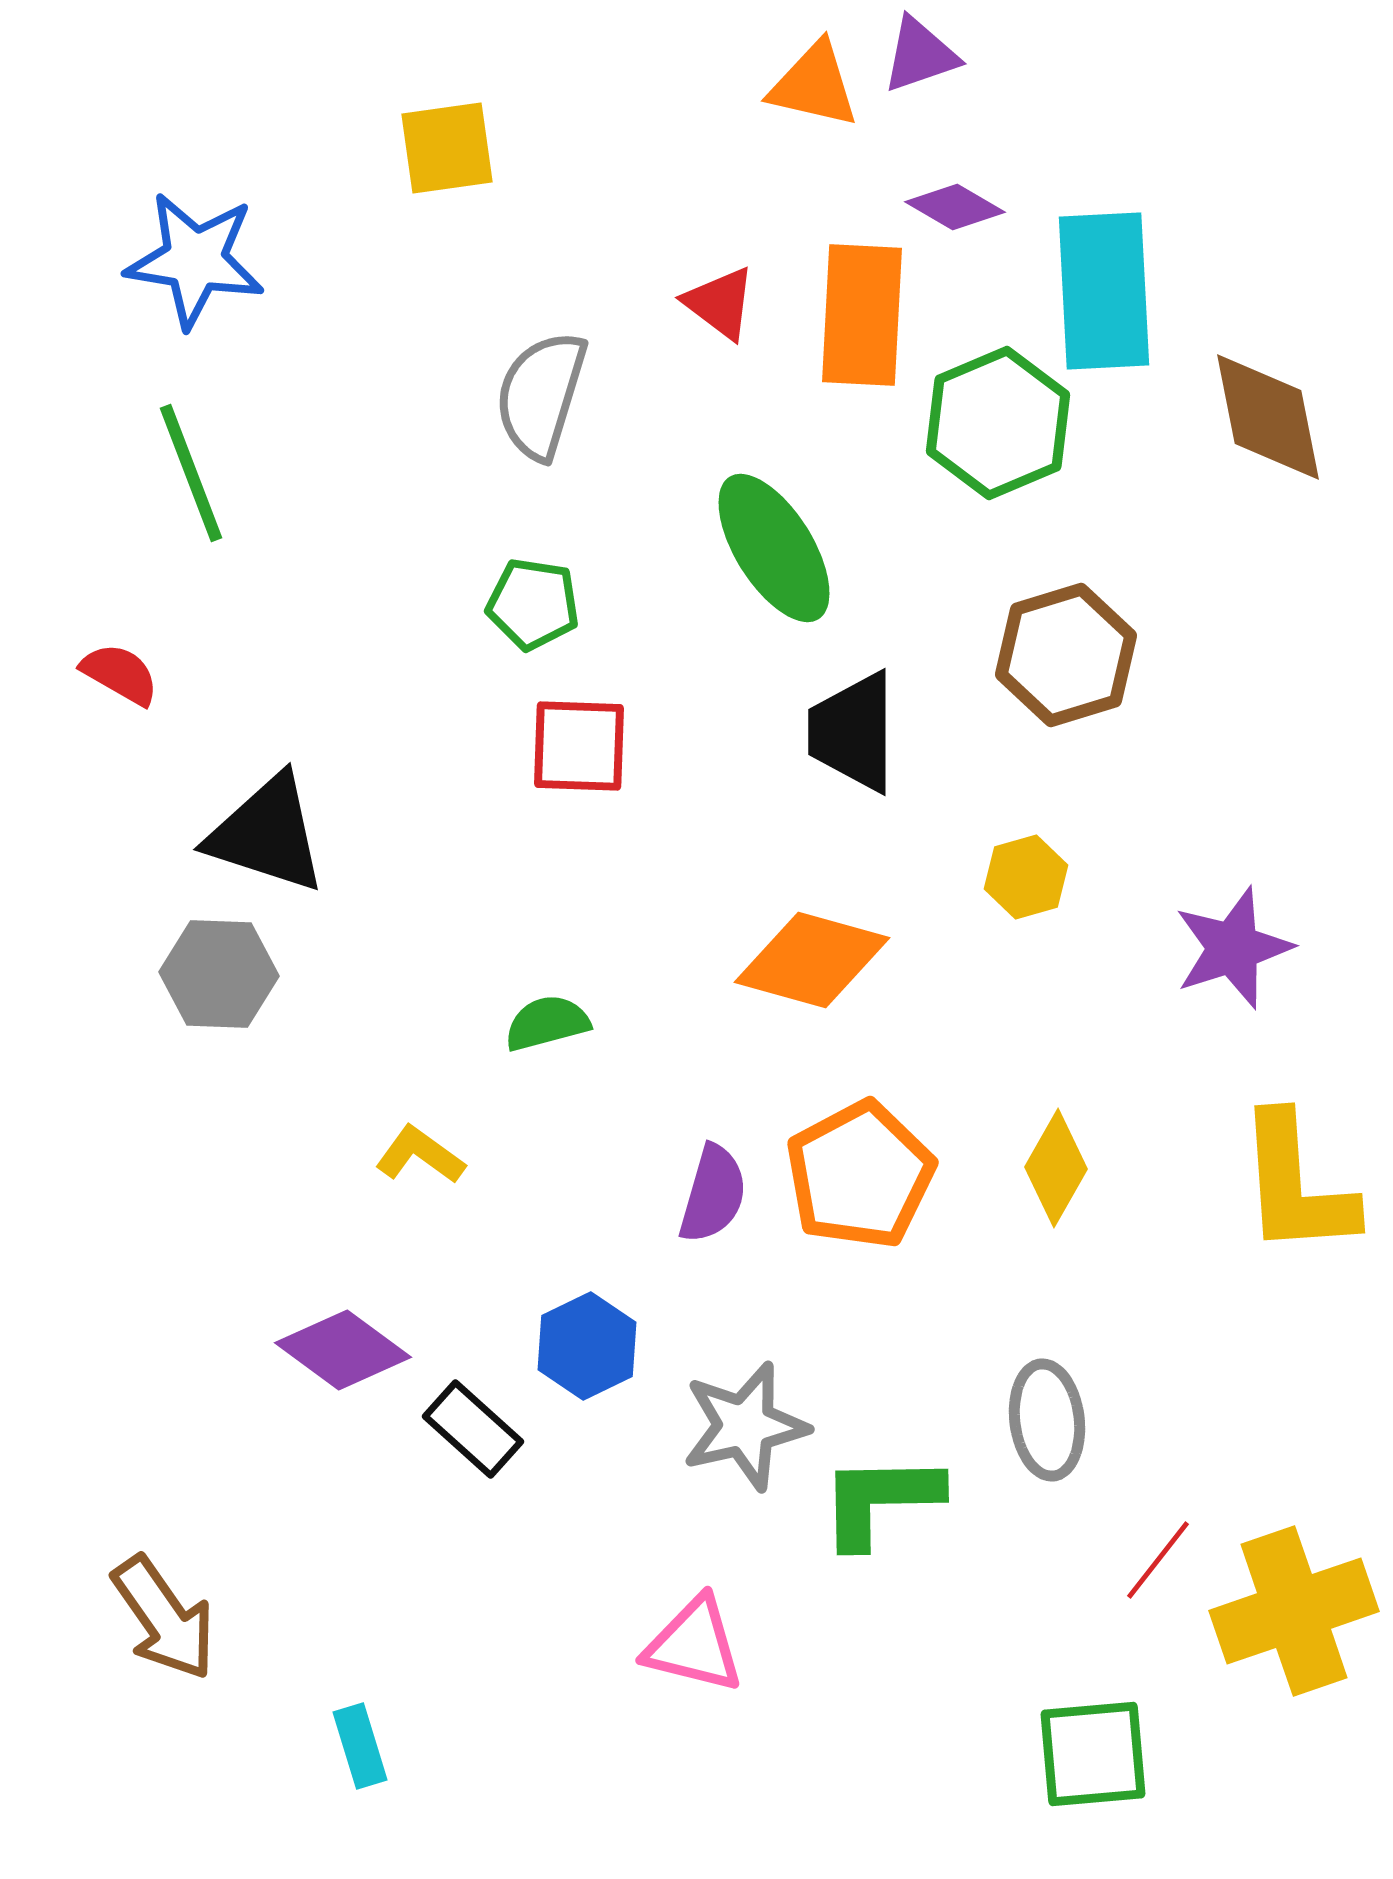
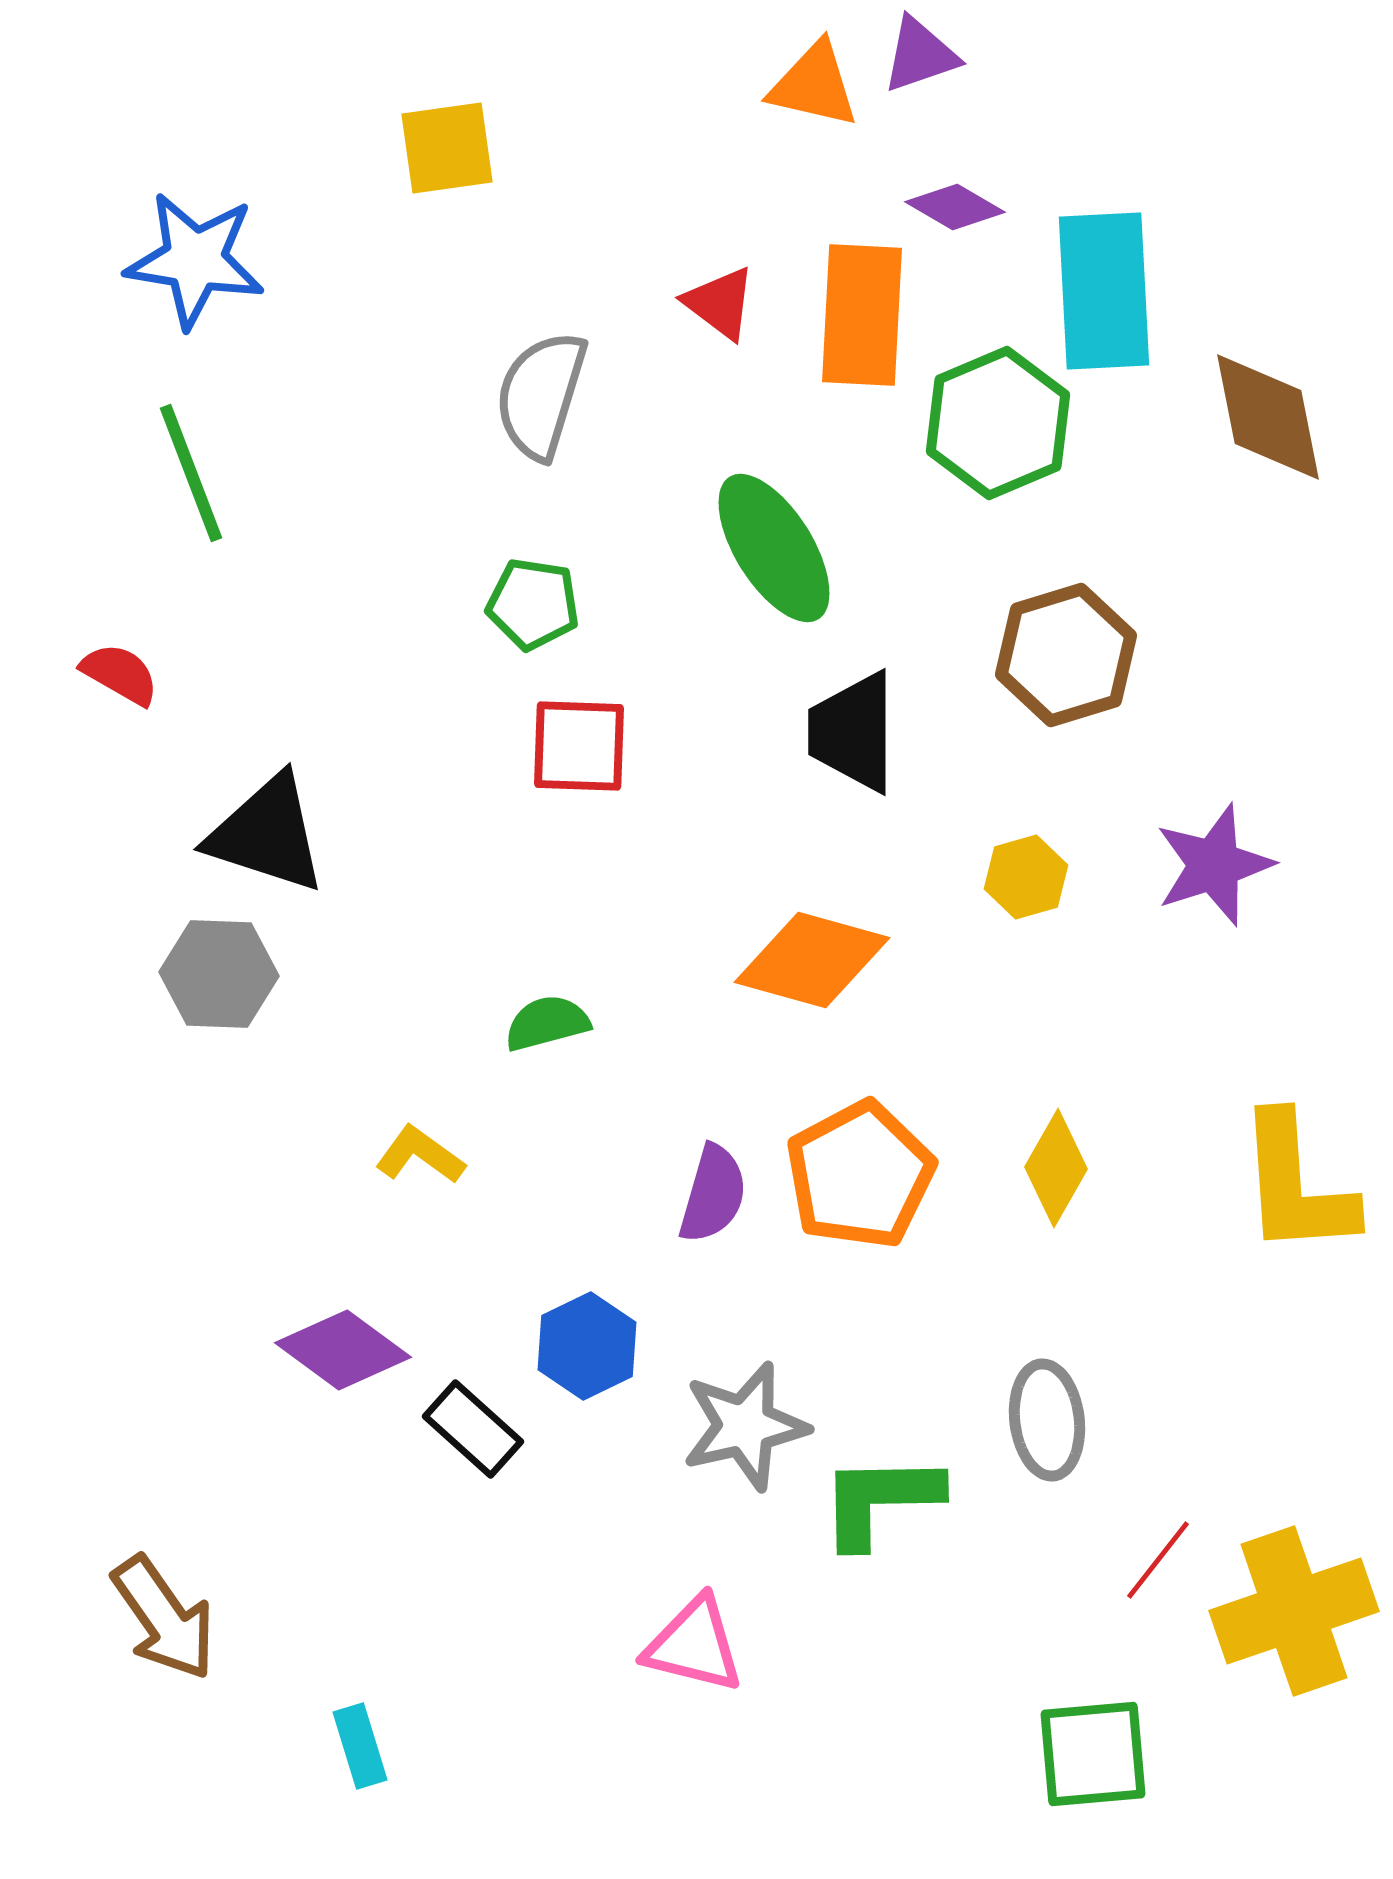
purple star at (1233, 948): moved 19 px left, 83 px up
